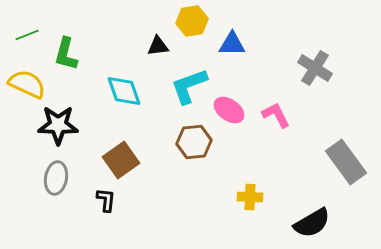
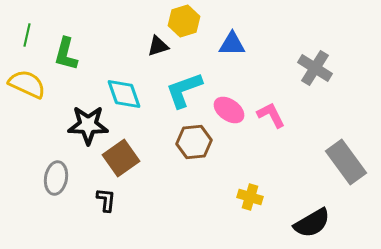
yellow hexagon: moved 8 px left; rotated 8 degrees counterclockwise
green line: rotated 55 degrees counterclockwise
black triangle: rotated 10 degrees counterclockwise
cyan L-shape: moved 5 px left, 4 px down
cyan diamond: moved 3 px down
pink L-shape: moved 5 px left
black star: moved 30 px right
brown square: moved 2 px up
yellow cross: rotated 15 degrees clockwise
